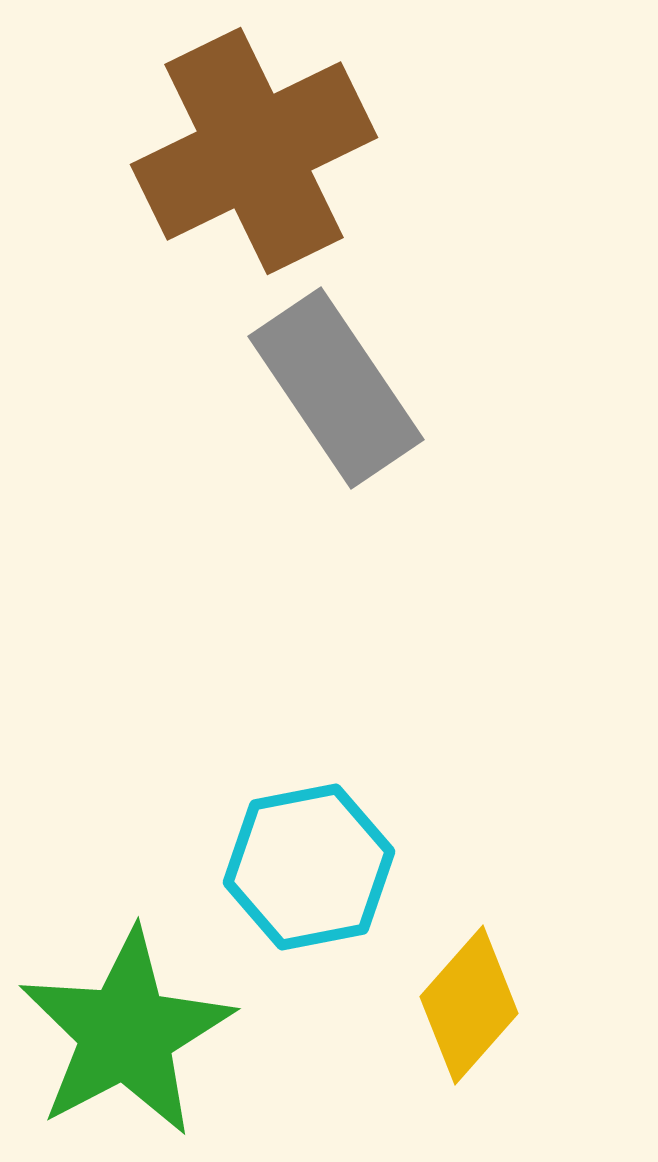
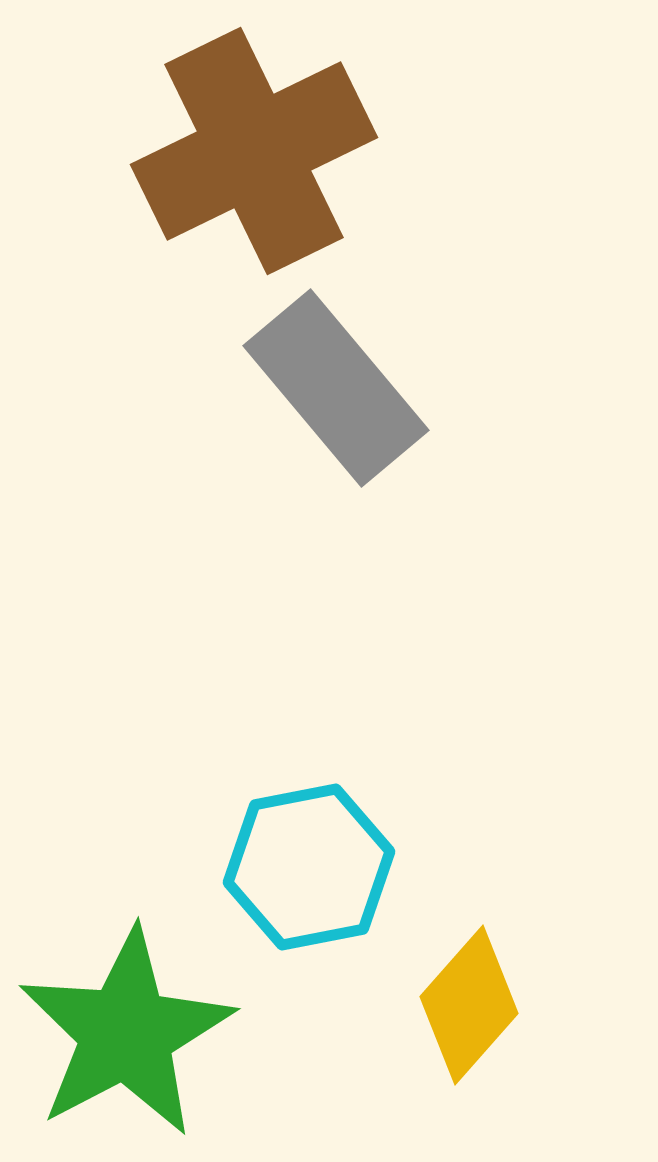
gray rectangle: rotated 6 degrees counterclockwise
